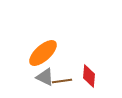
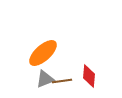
gray triangle: moved 2 px down; rotated 48 degrees counterclockwise
